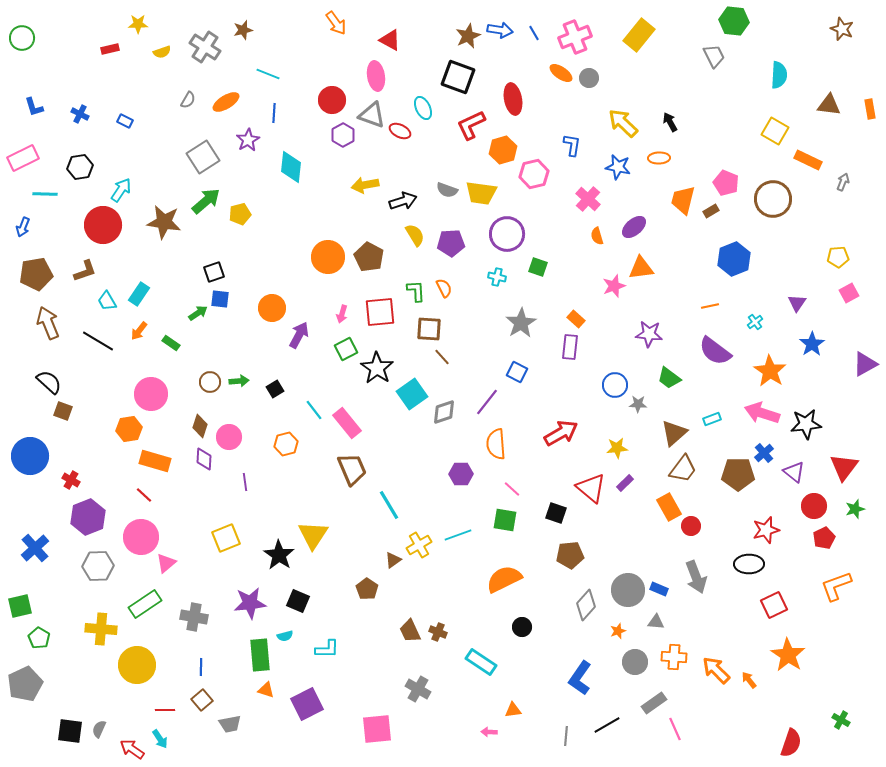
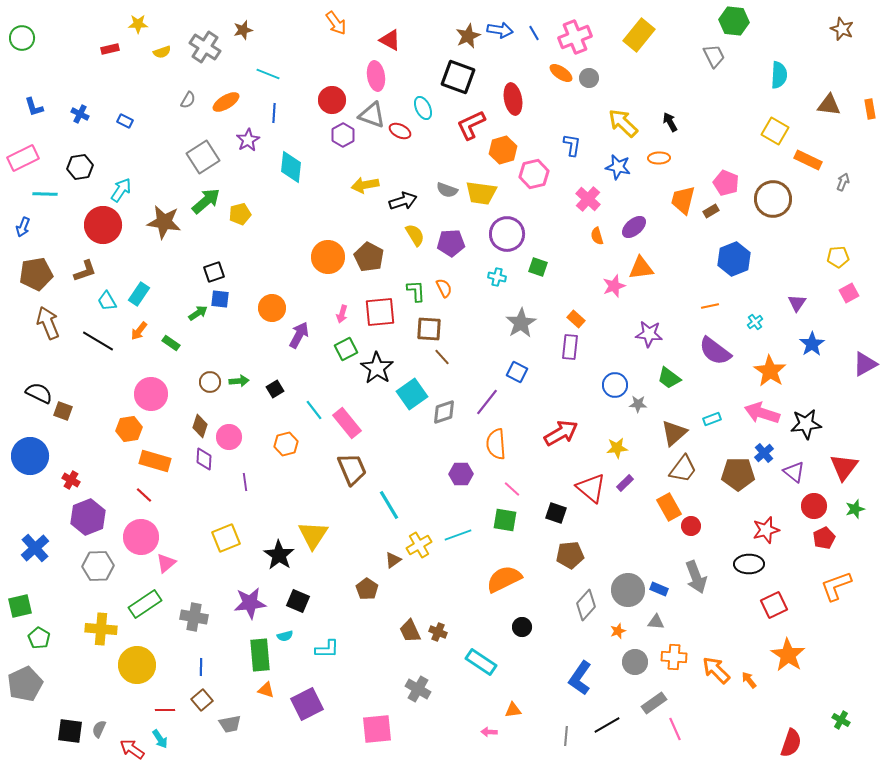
black semicircle at (49, 382): moved 10 px left, 11 px down; rotated 16 degrees counterclockwise
